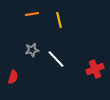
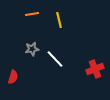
gray star: moved 1 px up
white line: moved 1 px left
